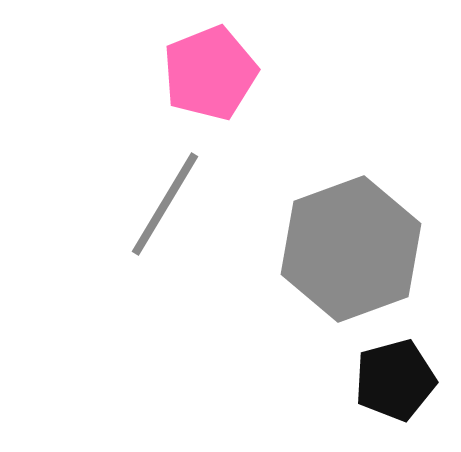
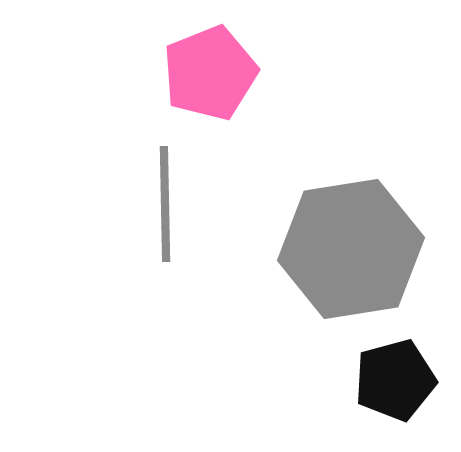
gray line: rotated 32 degrees counterclockwise
gray hexagon: rotated 11 degrees clockwise
